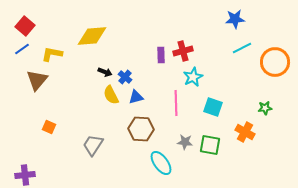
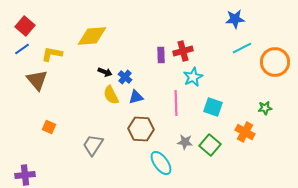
brown triangle: rotated 20 degrees counterclockwise
green square: rotated 30 degrees clockwise
